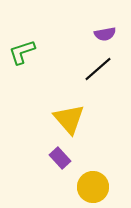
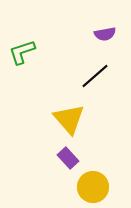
black line: moved 3 px left, 7 px down
purple rectangle: moved 8 px right
